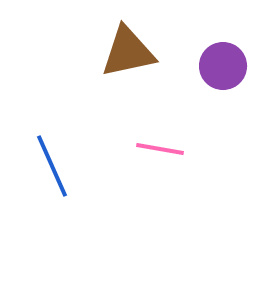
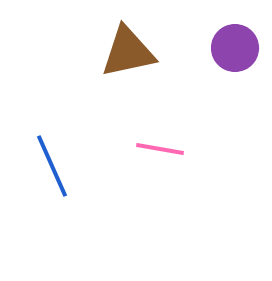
purple circle: moved 12 px right, 18 px up
